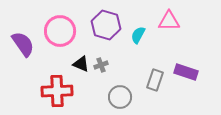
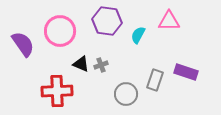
purple hexagon: moved 1 px right, 4 px up; rotated 8 degrees counterclockwise
gray circle: moved 6 px right, 3 px up
